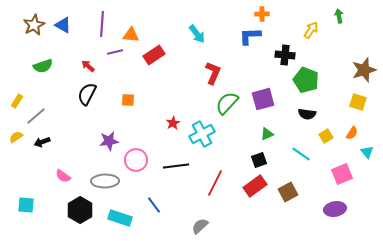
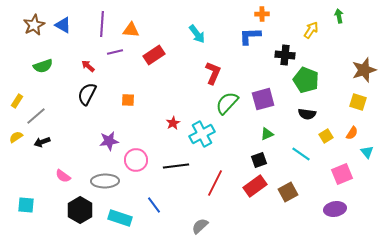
orange triangle at (131, 35): moved 5 px up
